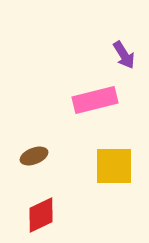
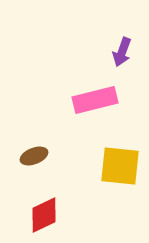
purple arrow: moved 2 px left, 3 px up; rotated 52 degrees clockwise
yellow square: moved 6 px right; rotated 6 degrees clockwise
red diamond: moved 3 px right
